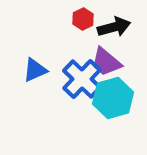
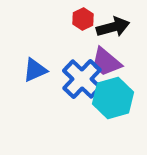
black arrow: moved 1 px left
